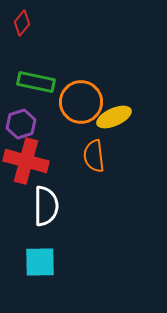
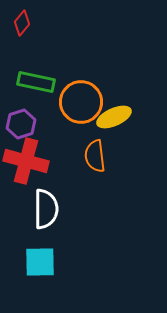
orange semicircle: moved 1 px right
white semicircle: moved 3 px down
